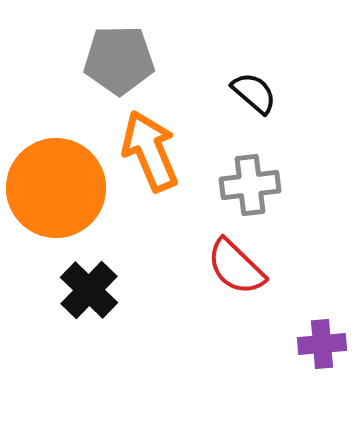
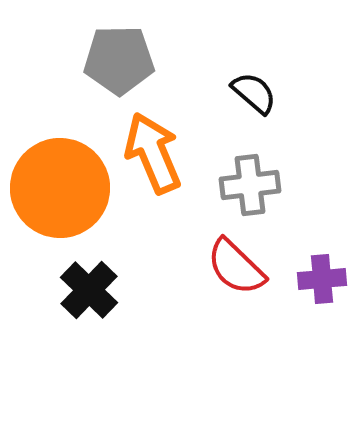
orange arrow: moved 3 px right, 2 px down
orange circle: moved 4 px right
purple cross: moved 65 px up
